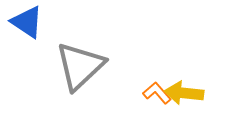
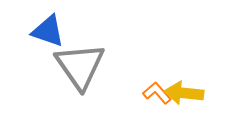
blue triangle: moved 21 px right, 9 px down; rotated 15 degrees counterclockwise
gray triangle: rotated 22 degrees counterclockwise
